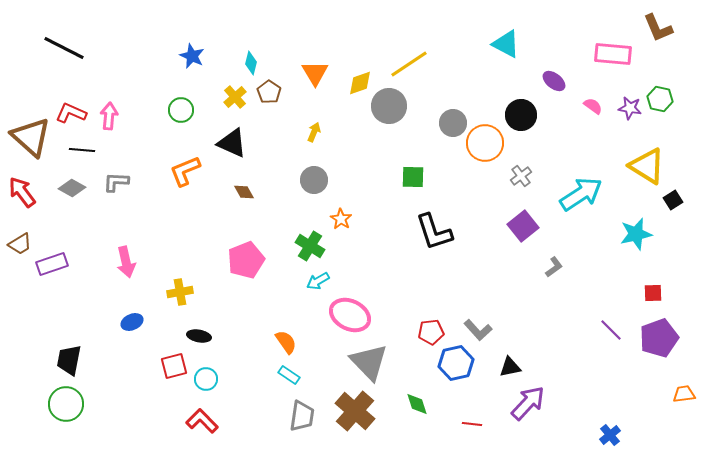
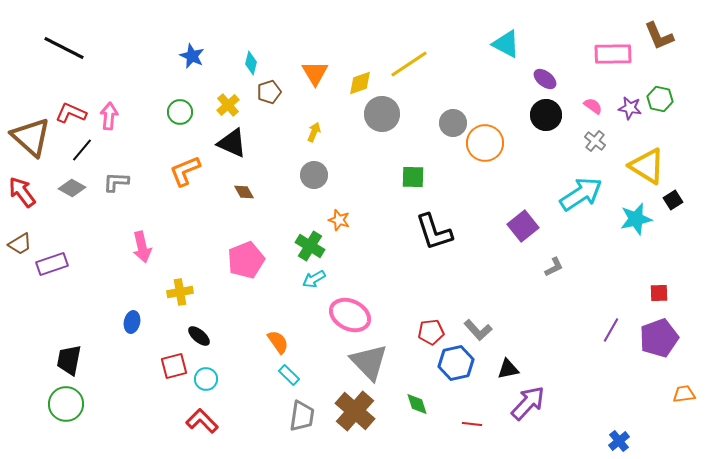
brown L-shape at (658, 28): moved 1 px right, 8 px down
pink rectangle at (613, 54): rotated 6 degrees counterclockwise
purple ellipse at (554, 81): moved 9 px left, 2 px up
brown pentagon at (269, 92): rotated 20 degrees clockwise
yellow cross at (235, 97): moved 7 px left, 8 px down
gray circle at (389, 106): moved 7 px left, 8 px down
green circle at (181, 110): moved 1 px left, 2 px down
black circle at (521, 115): moved 25 px right
black line at (82, 150): rotated 55 degrees counterclockwise
gray cross at (521, 176): moved 74 px right, 35 px up; rotated 15 degrees counterclockwise
gray circle at (314, 180): moved 5 px up
orange star at (341, 219): moved 2 px left, 1 px down; rotated 15 degrees counterclockwise
cyan star at (636, 234): moved 15 px up
pink arrow at (126, 262): moved 16 px right, 15 px up
gray L-shape at (554, 267): rotated 10 degrees clockwise
cyan arrow at (318, 281): moved 4 px left, 2 px up
red square at (653, 293): moved 6 px right
blue ellipse at (132, 322): rotated 55 degrees counterclockwise
purple line at (611, 330): rotated 75 degrees clockwise
black ellipse at (199, 336): rotated 30 degrees clockwise
orange semicircle at (286, 342): moved 8 px left
black triangle at (510, 367): moved 2 px left, 2 px down
cyan rectangle at (289, 375): rotated 10 degrees clockwise
blue cross at (610, 435): moved 9 px right, 6 px down
